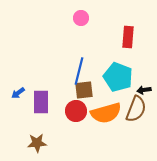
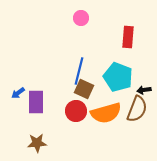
brown square: moved 1 px up; rotated 30 degrees clockwise
purple rectangle: moved 5 px left
brown semicircle: moved 1 px right
